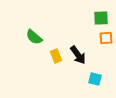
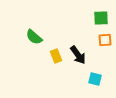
orange square: moved 1 px left, 2 px down
